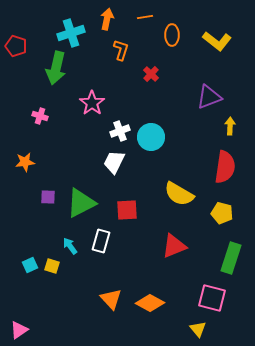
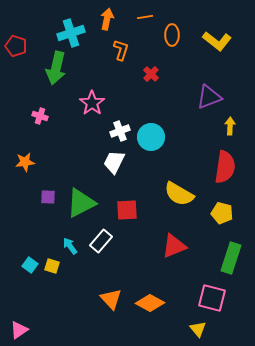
white rectangle: rotated 25 degrees clockwise
cyan square: rotated 28 degrees counterclockwise
